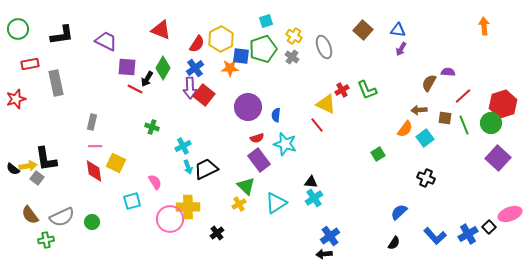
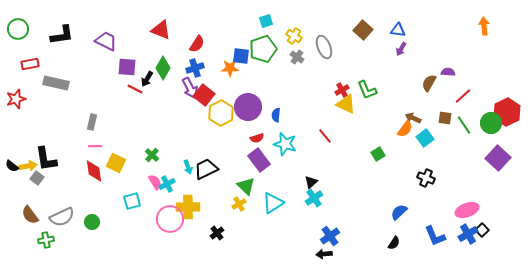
yellow hexagon at (221, 39): moved 74 px down
gray cross at (292, 57): moved 5 px right
blue cross at (195, 68): rotated 18 degrees clockwise
gray rectangle at (56, 83): rotated 65 degrees counterclockwise
purple arrow at (190, 88): rotated 25 degrees counterclockwise
yellow triangle at (326, 104): moved 20 px right
red hexagon at (503, 104): moved 4 px right, 8 px down; rotated 8 degrees counterclockwise
brown arrow at (419, 110): moved 6 px left, 8 px down; rotated 28 degrees clockwise
red line at (317, 125): moved 8 px right, 11 px down
green line at (464, 125): rotated 12 degrees counterclockwise
green cross at (152, 127): moved 28 px down; rotated 24 degrees clockwise
cyan cross at (183, 146): moved 16 px left, 38 px down
black semicircle at (13, 169): moved 1 px left, 3 px up
black triangle at (311, 182): rotated 48 degrees counterclockwise
cyan triangle at (276, 203): moved 3 px left
pink ellipse at (510, 214): moved 43 px left, 4 px up
black square at (489, 227): moved 7 px left, 3 px down
blue L-shape at (435, 236): rotated 20 degrees clockwise
